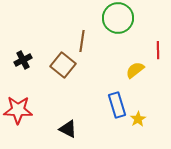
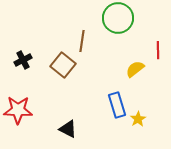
yellow semicircle: moved 1 px up
